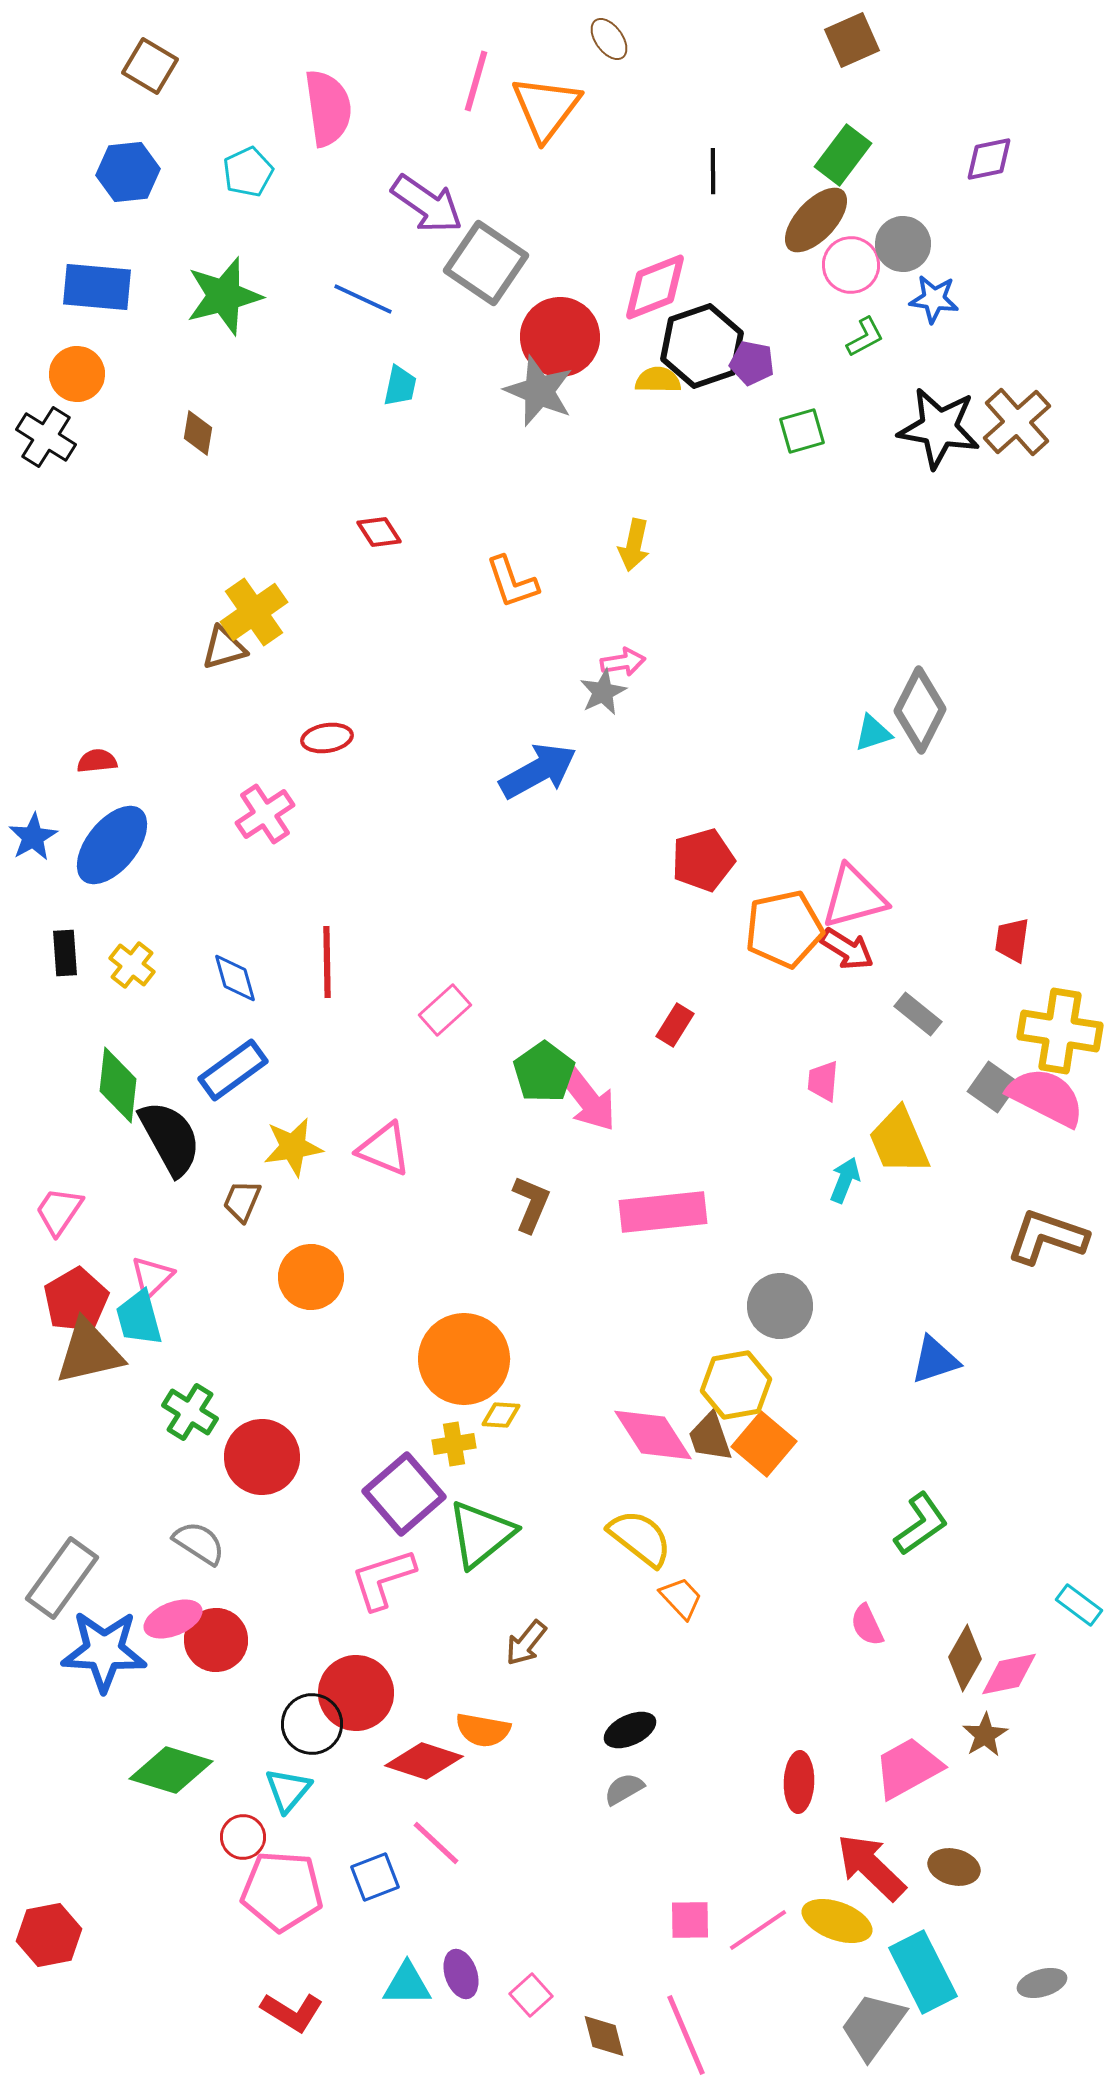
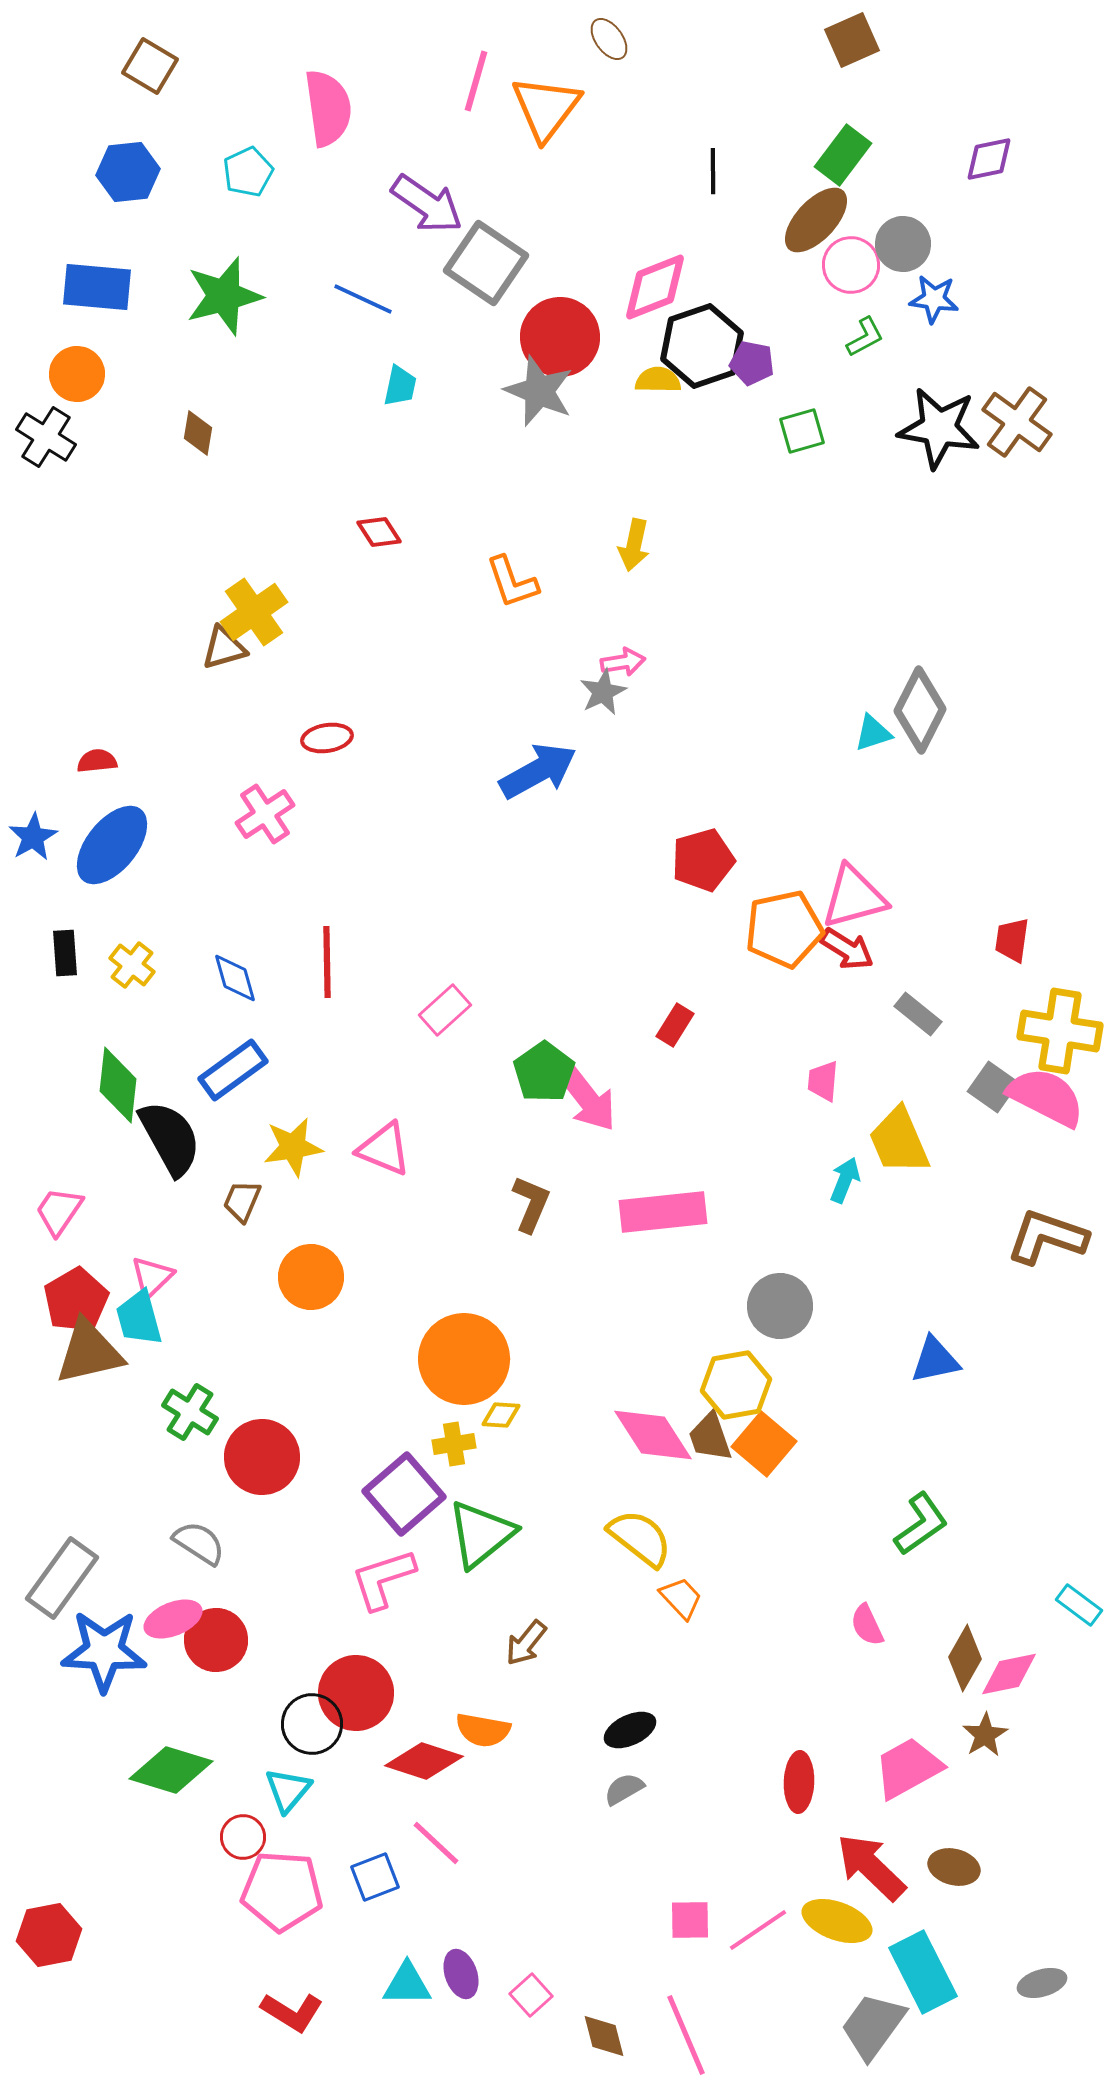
brown cross at (1017, 422): rotated 12 degrees counterclockwise
blue triangle at (935, 1360): rotated 6 degrees clockwise
